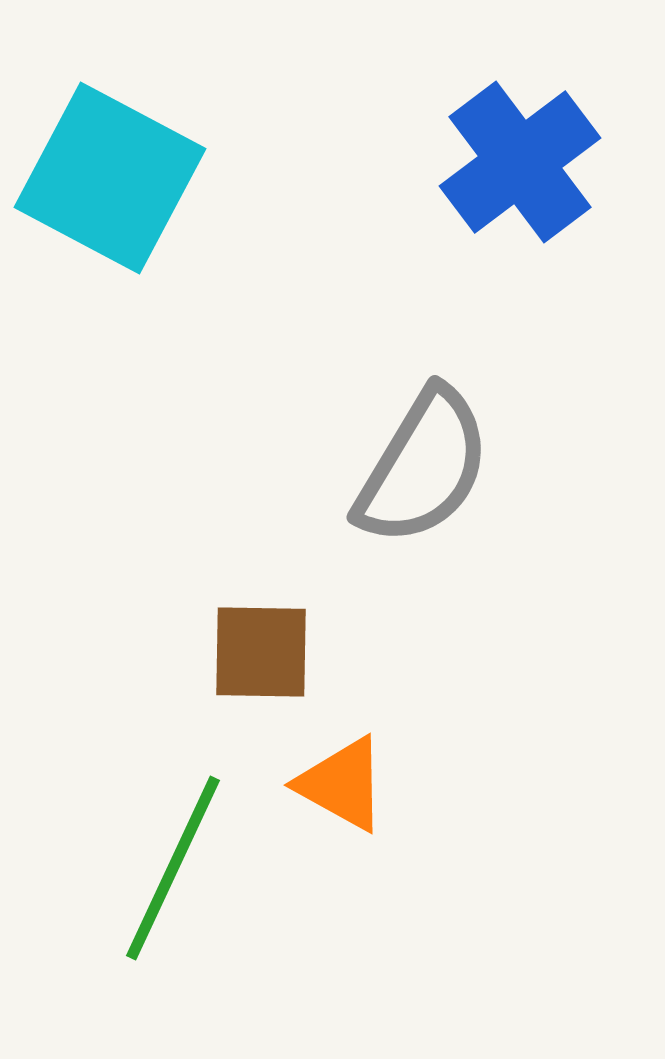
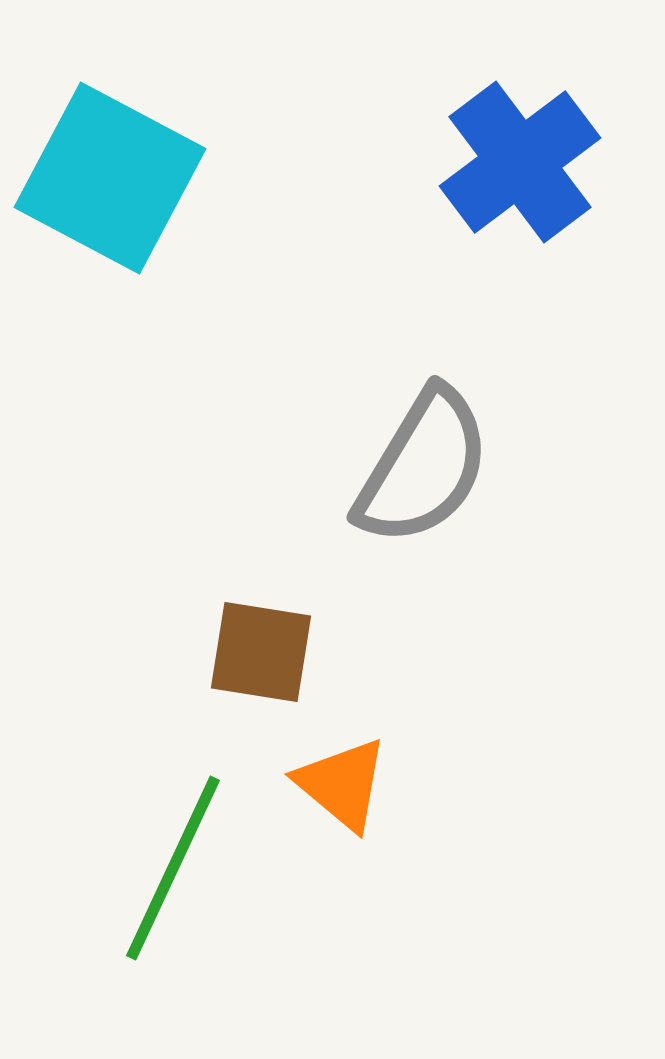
brown square: rotated 8 degrees clockwise
orange triangle: rotated 11 degrees clockwise
